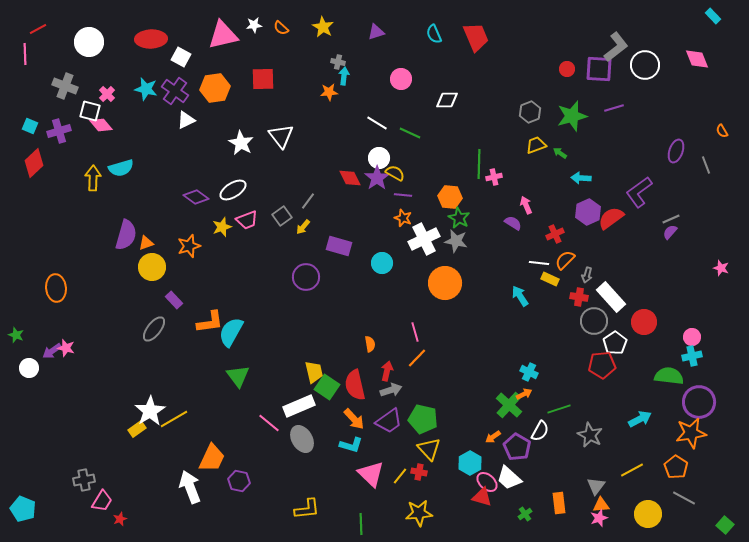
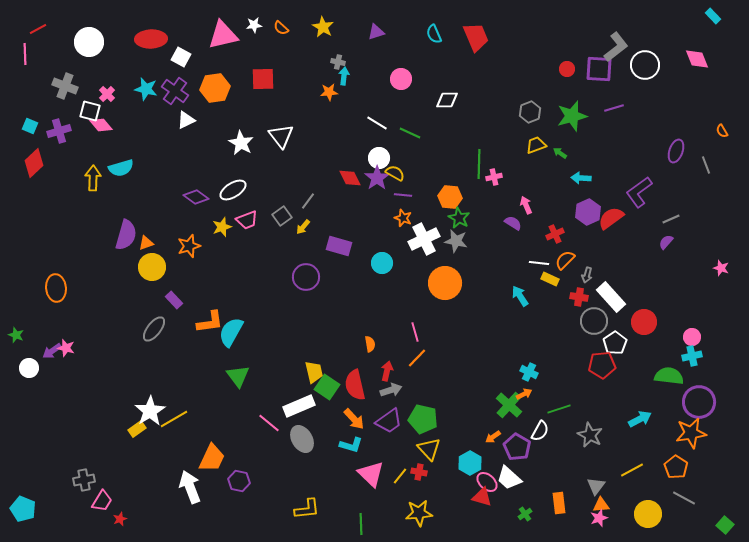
purple semicircle at (670, 232): moved 4 px left, 10 px down
